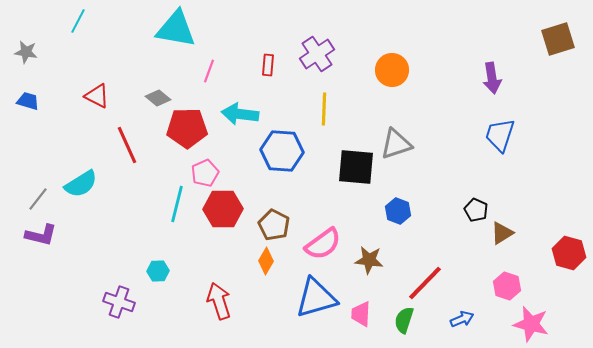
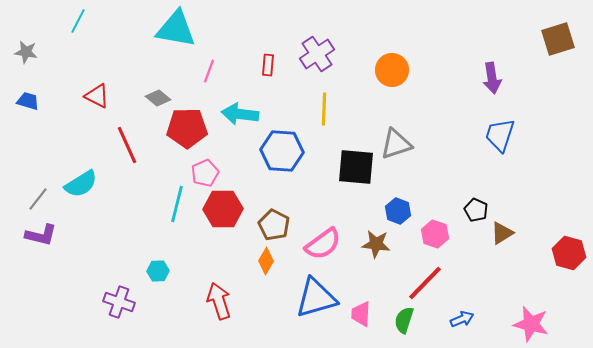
brown star at (369, 260): moved 7 px right, 16 px up
pink hexagon at (507, 286): moved 72 px left, 52 px up
